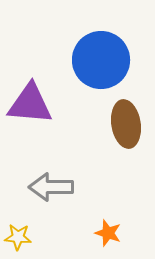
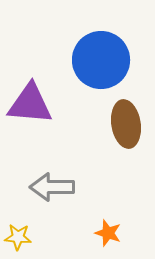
gray arrow: moved 1 px right
